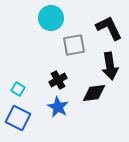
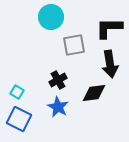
cyan circle: moved 1 px up
black L-shape: rotated 64 degrees counterclockwise
black arrow: moved 2 px up
cyan square: moved 1 px left, 3 px down
blue square: moved 1 px right, 1 px down
